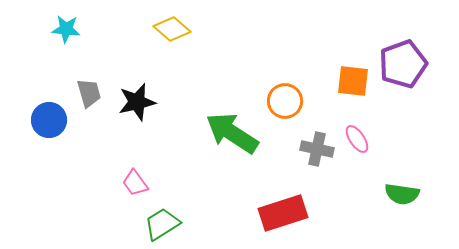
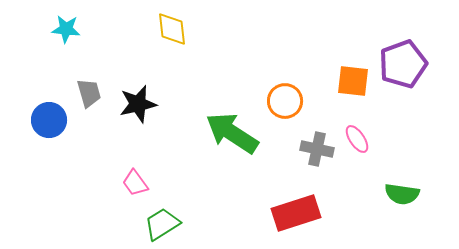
yellow diamond: rotated 42 degrees clockwise
black star: moved 1 px right, 2 px down
red rectangle: moved 13 px right
